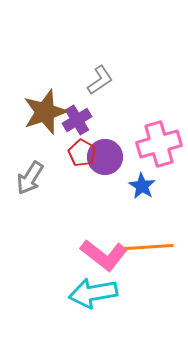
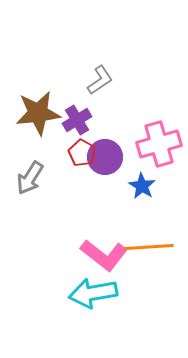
brown star: moved 7 px left, 1 px down; rotated 12 degrees clockwise
